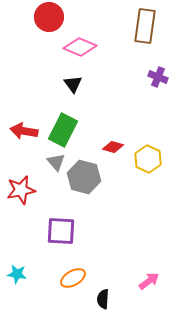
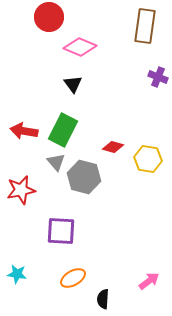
yellow hexagon: rotated 16 degrees counterclockwise
